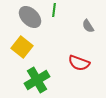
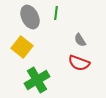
green line: moved 2 px right, 3 px down
gray ellipse: rotated 20 degrees clockwise
gray semicircle: moved 8 px left, 14 px down
